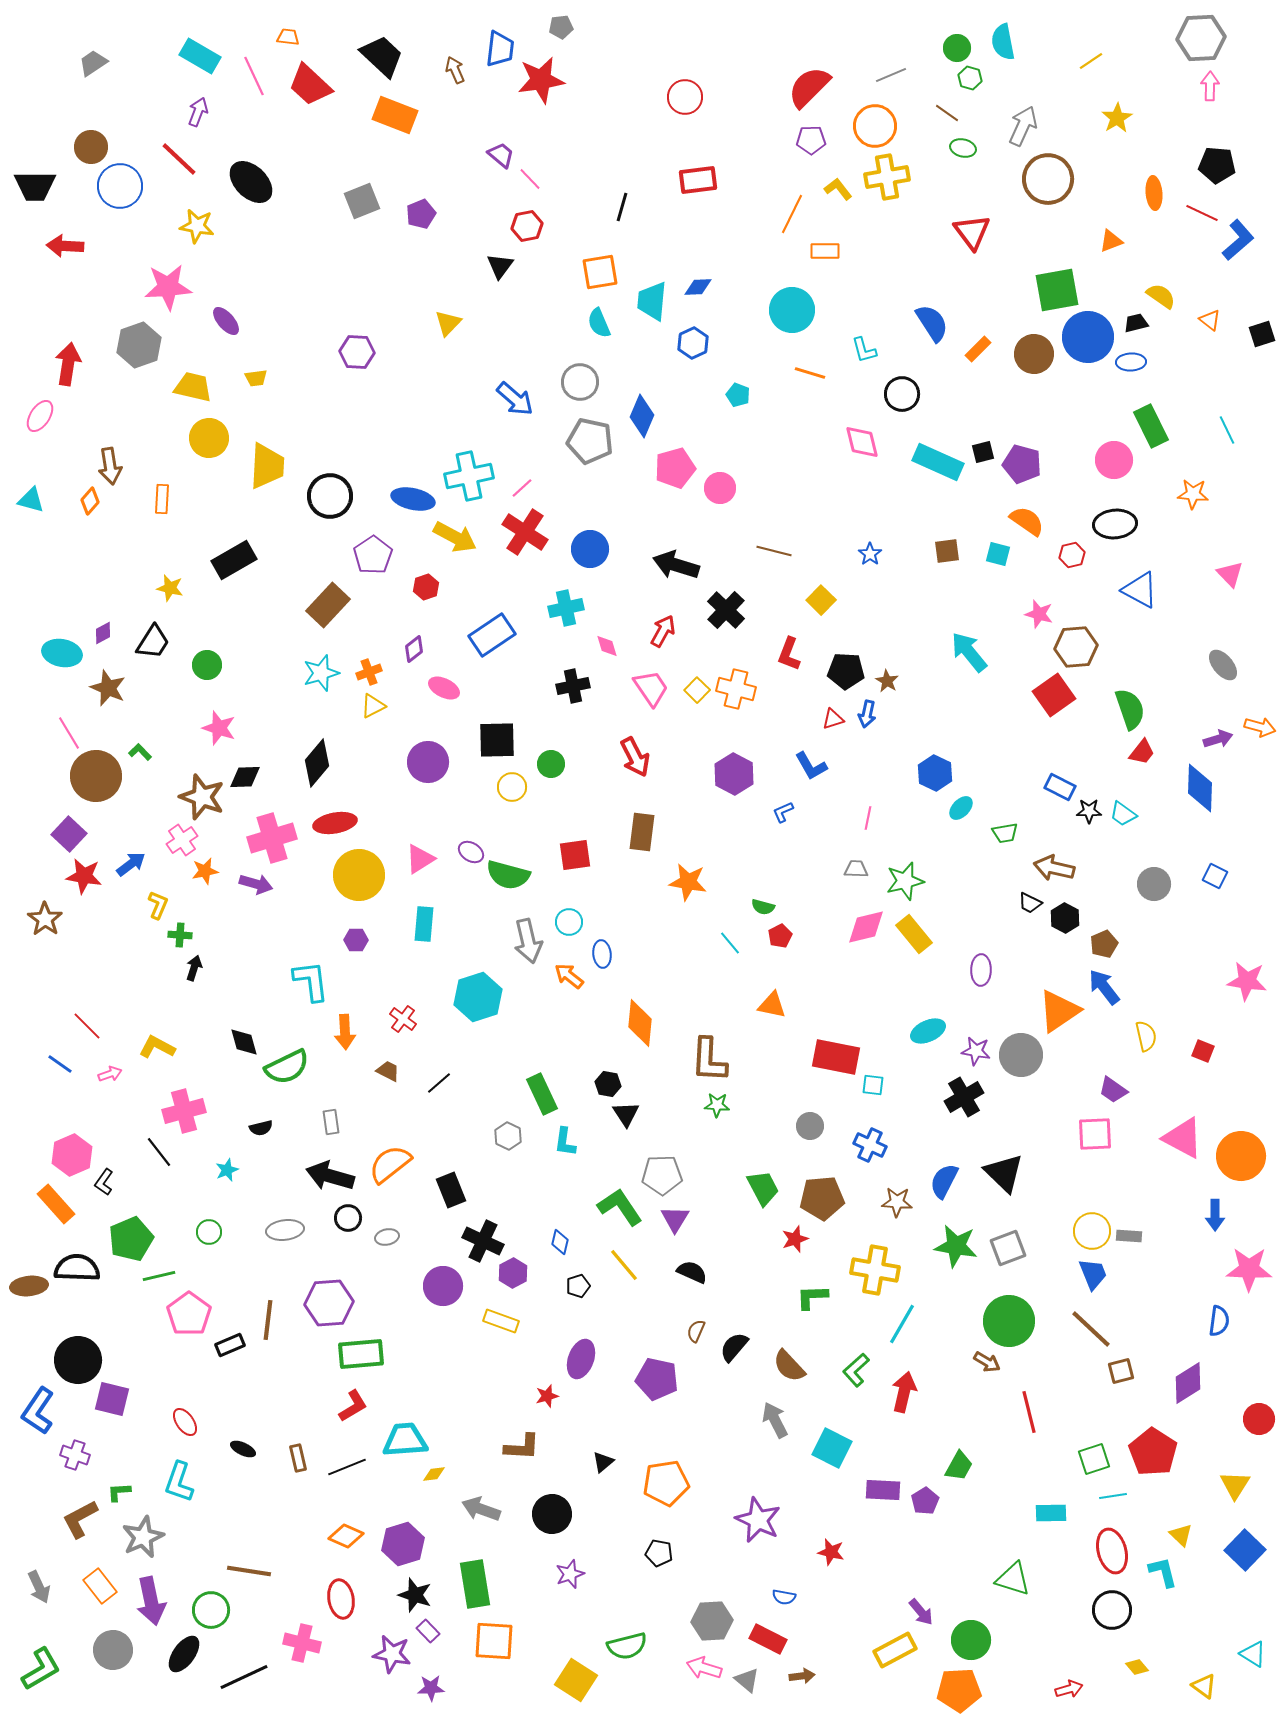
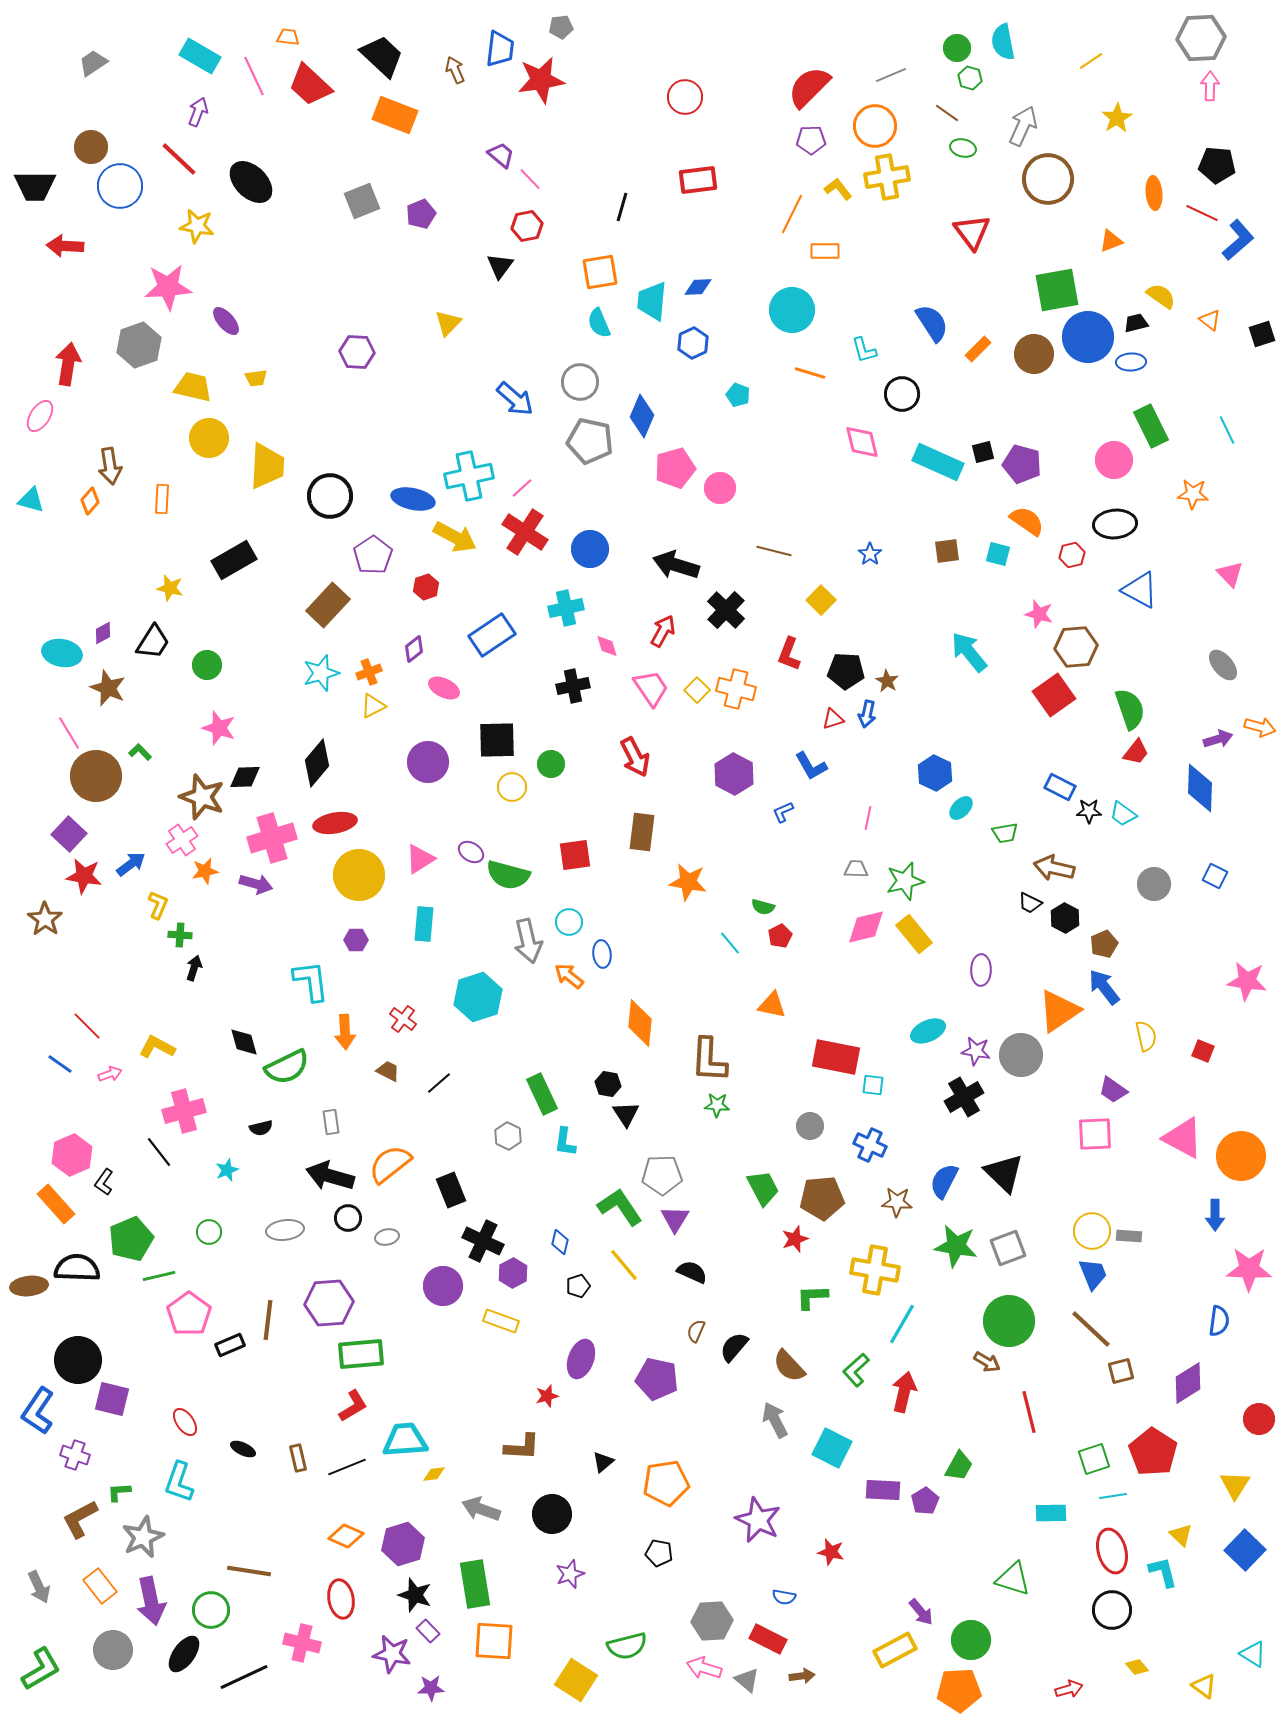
red trapezoid at (1142, 752): moved 6 px left
